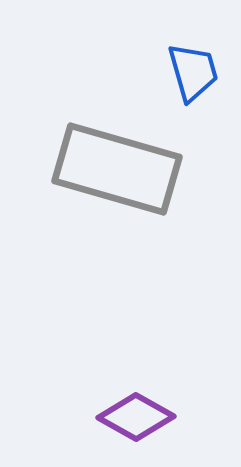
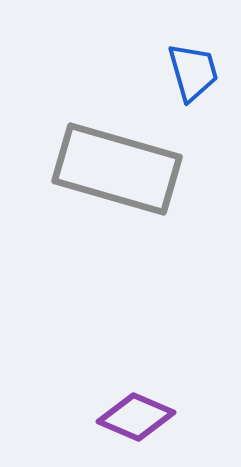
purple diamond: rotated 6 degrees counterclockwise
